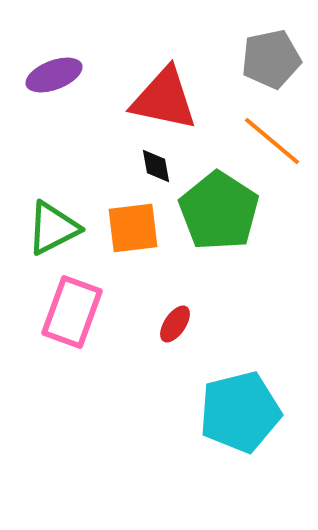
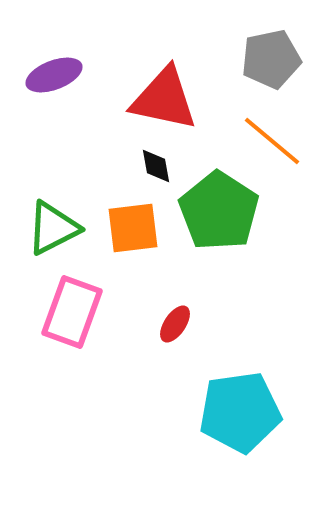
cyan pentagon: rotated 6 degrees clockwise
